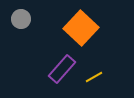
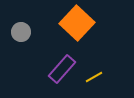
gray circle: moved 13 px down
orange square: moved 4 px left, 5 px up
